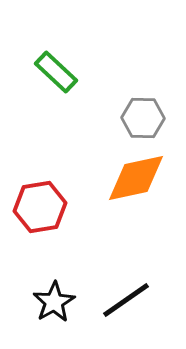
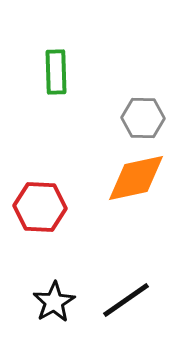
green rectangle: rotated 45 degrees clockwise
red hexagon: rotated 12 degrees clockwise
